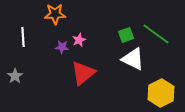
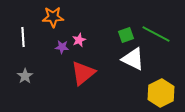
orange star: moved 2 px left, 3 px down
green line: rotated 8 degrees counterclockwise
gray star: moved 10 px right
